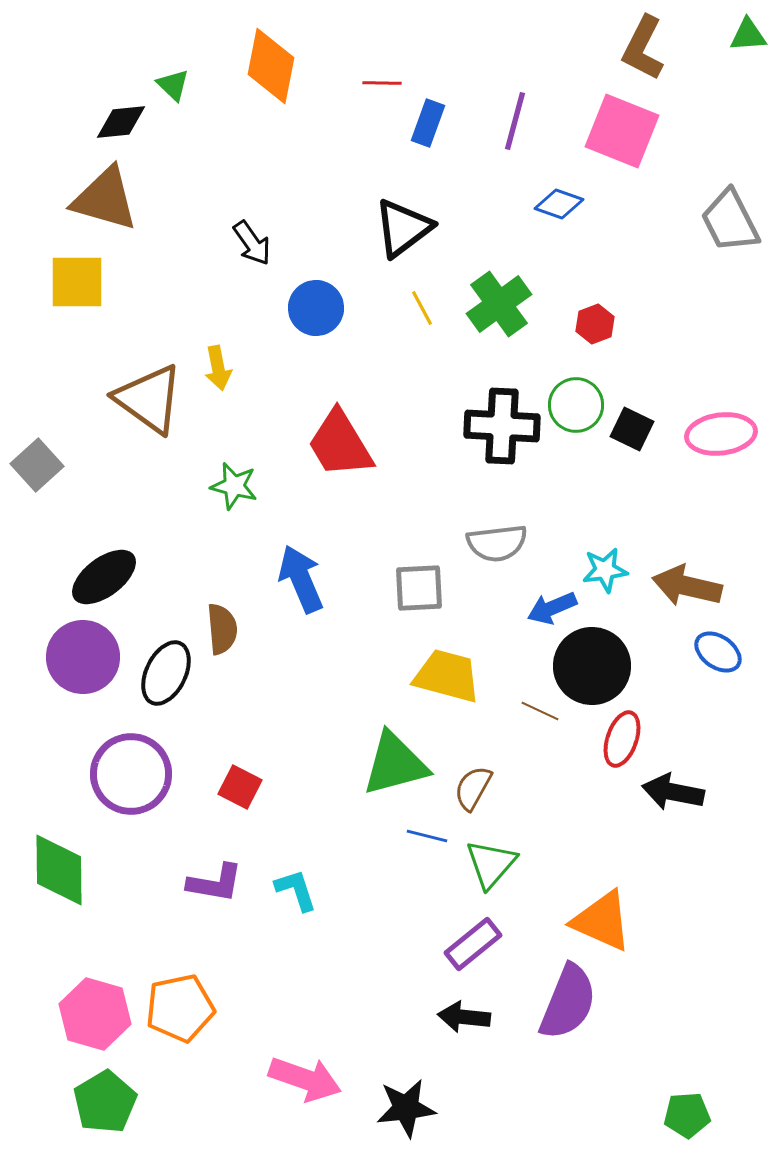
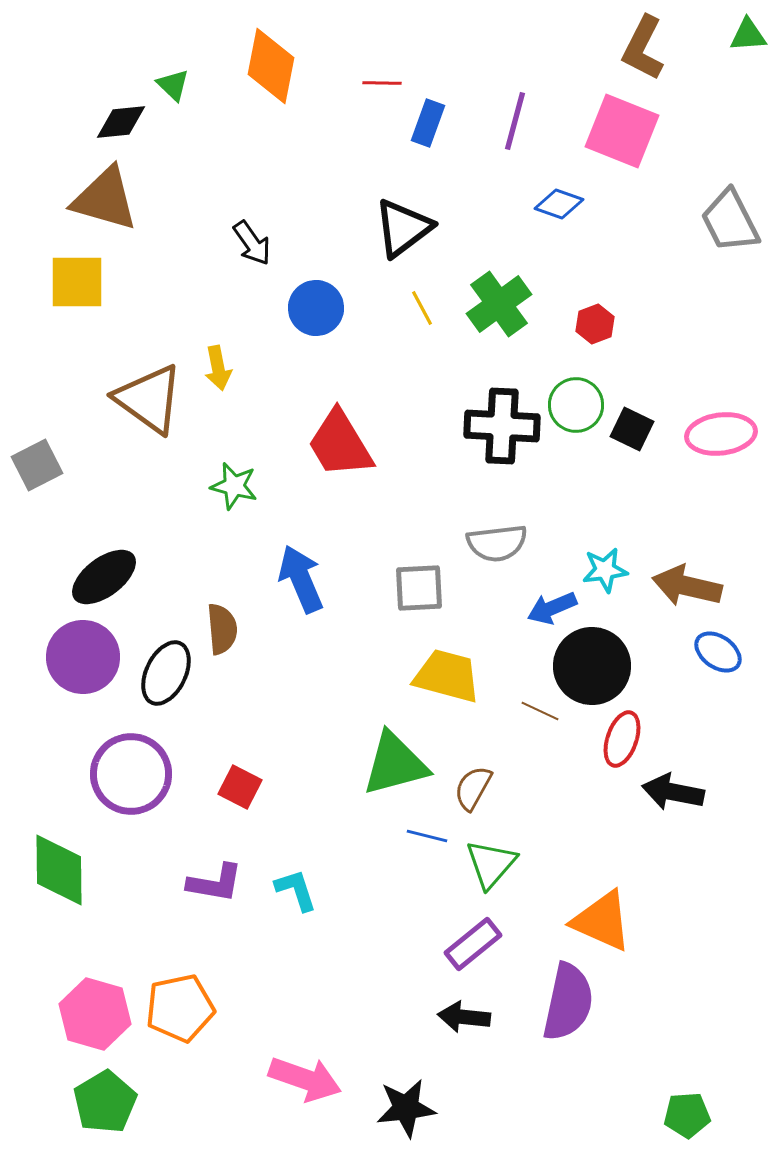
gray square at (37, 465): rotated 15 degrees clockwise
purple semicircle at (568, 1002): rotated 10 degrees counterclockwise
